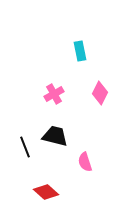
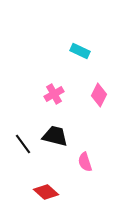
cyan rectangle: rotated 54 degrees counterclockwise
pink diamond: moved 1 px left, 2 px down
black line: moved 2 px left, 3 px up; rotated 15 degrees counterclockwise
